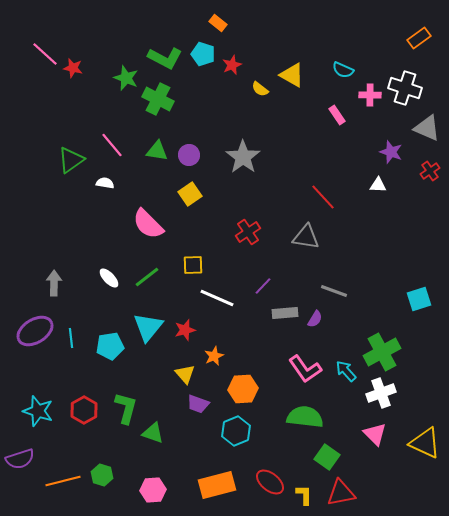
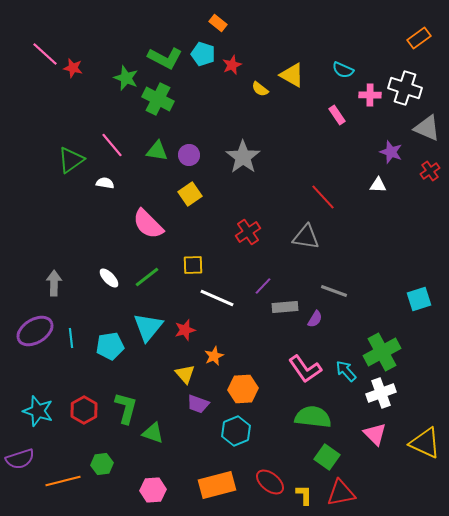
gray rectangle at (285, 313): moved 6 px up
green semicircle at (305, 417): moved 8 px right
green hexagon at (102, 475): moved 11 px up; rotated 25 degrees counterclockwise
